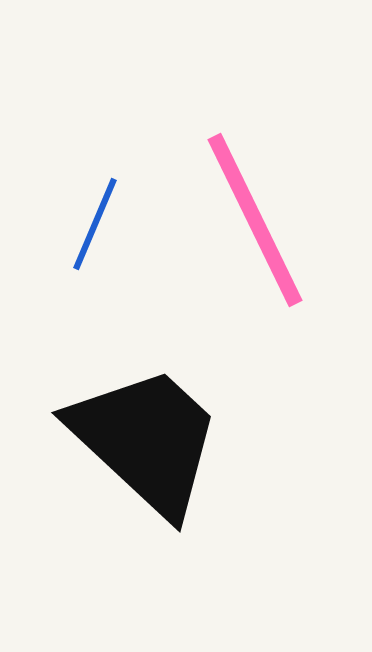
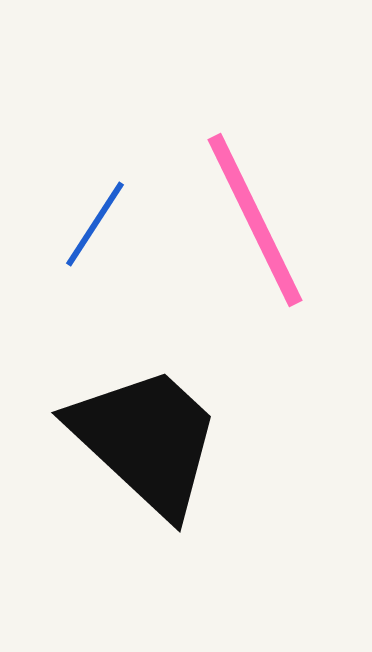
blue line: rotated 10 degrees clockwise
